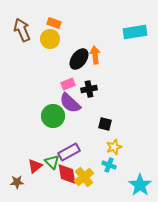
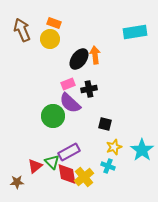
cyan cross: moved 1 px left, 1 px down
cyan star: moved 2 px right, 35 px up
